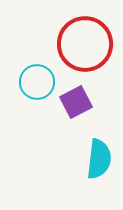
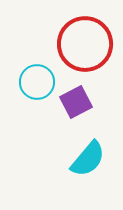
cyan semicircle: moved 11 px left; rotated 33 degrees clockwise
